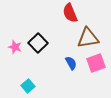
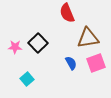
red semicircle: moved 3 px left
pink star: rotated 16 degrees counterclockwise
cyan square: moved 1 px left, 7 px up
